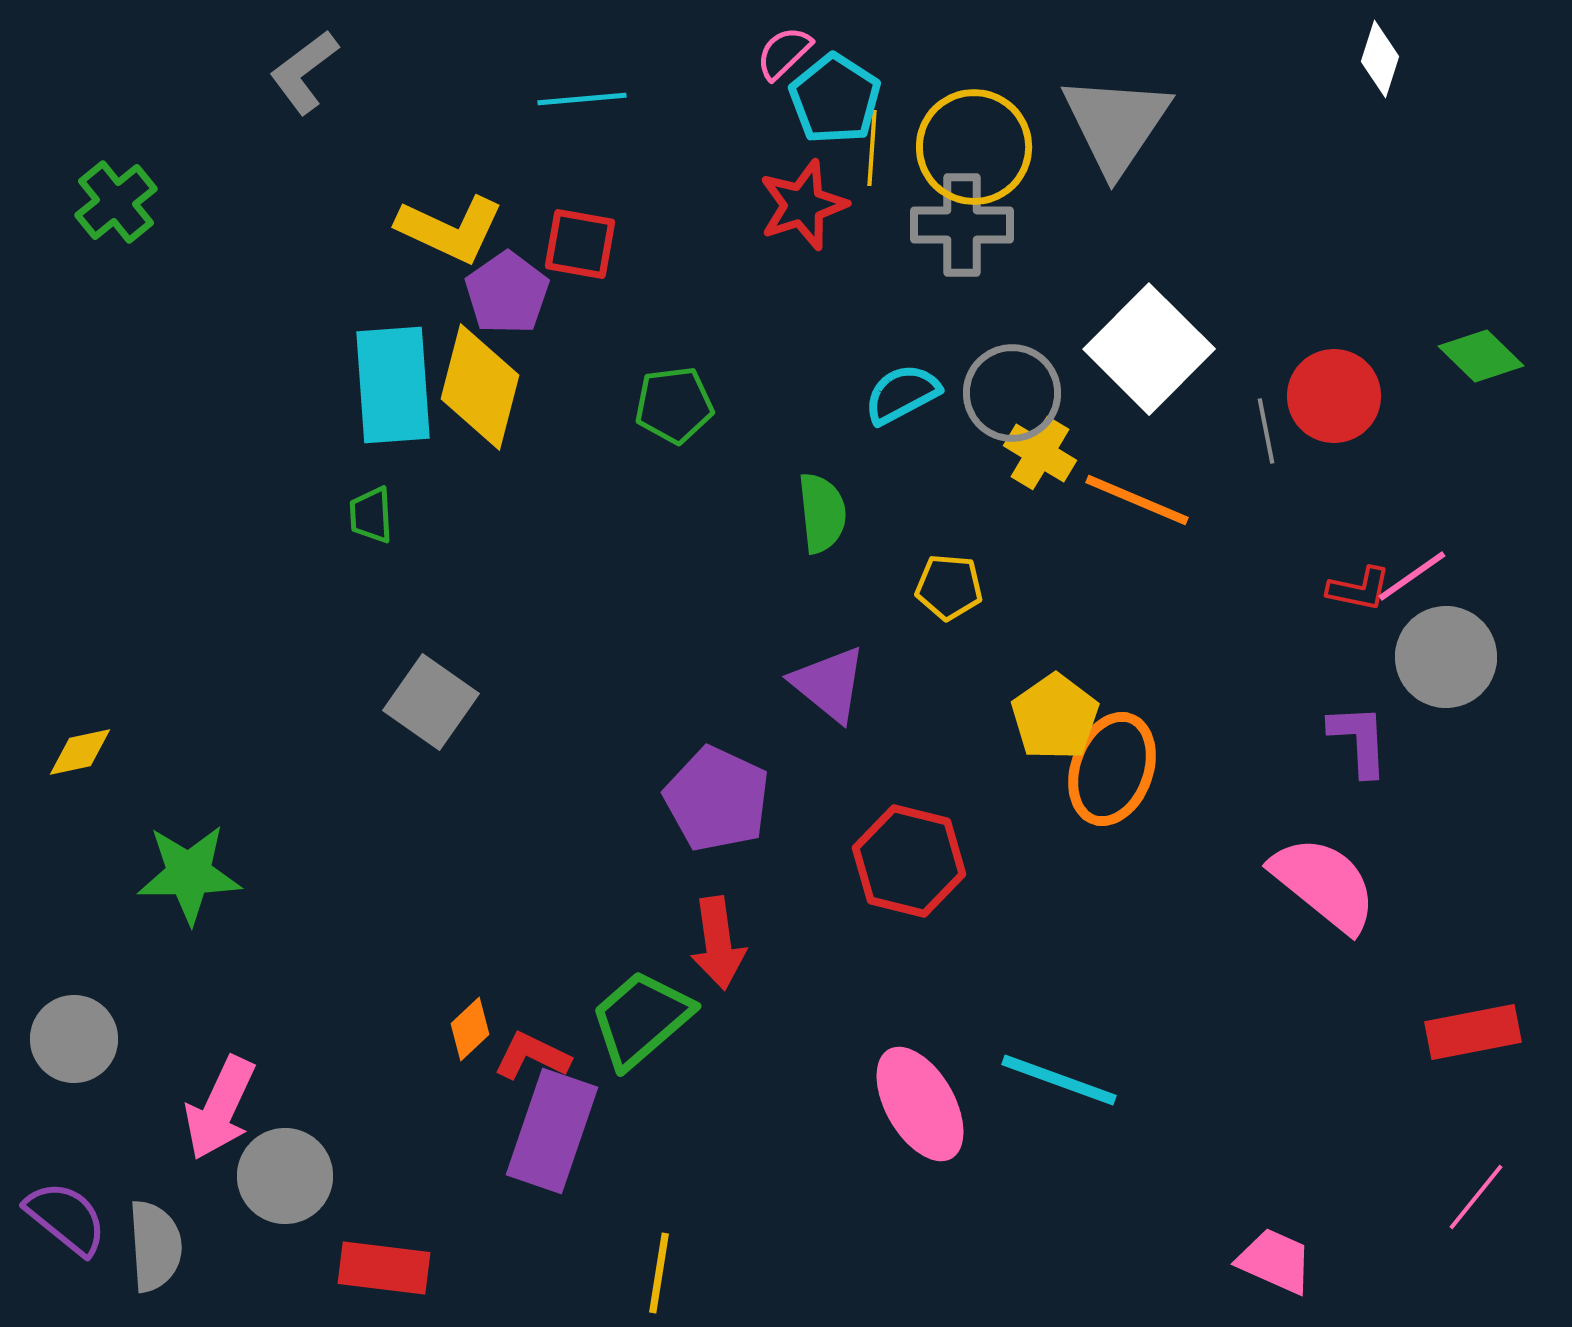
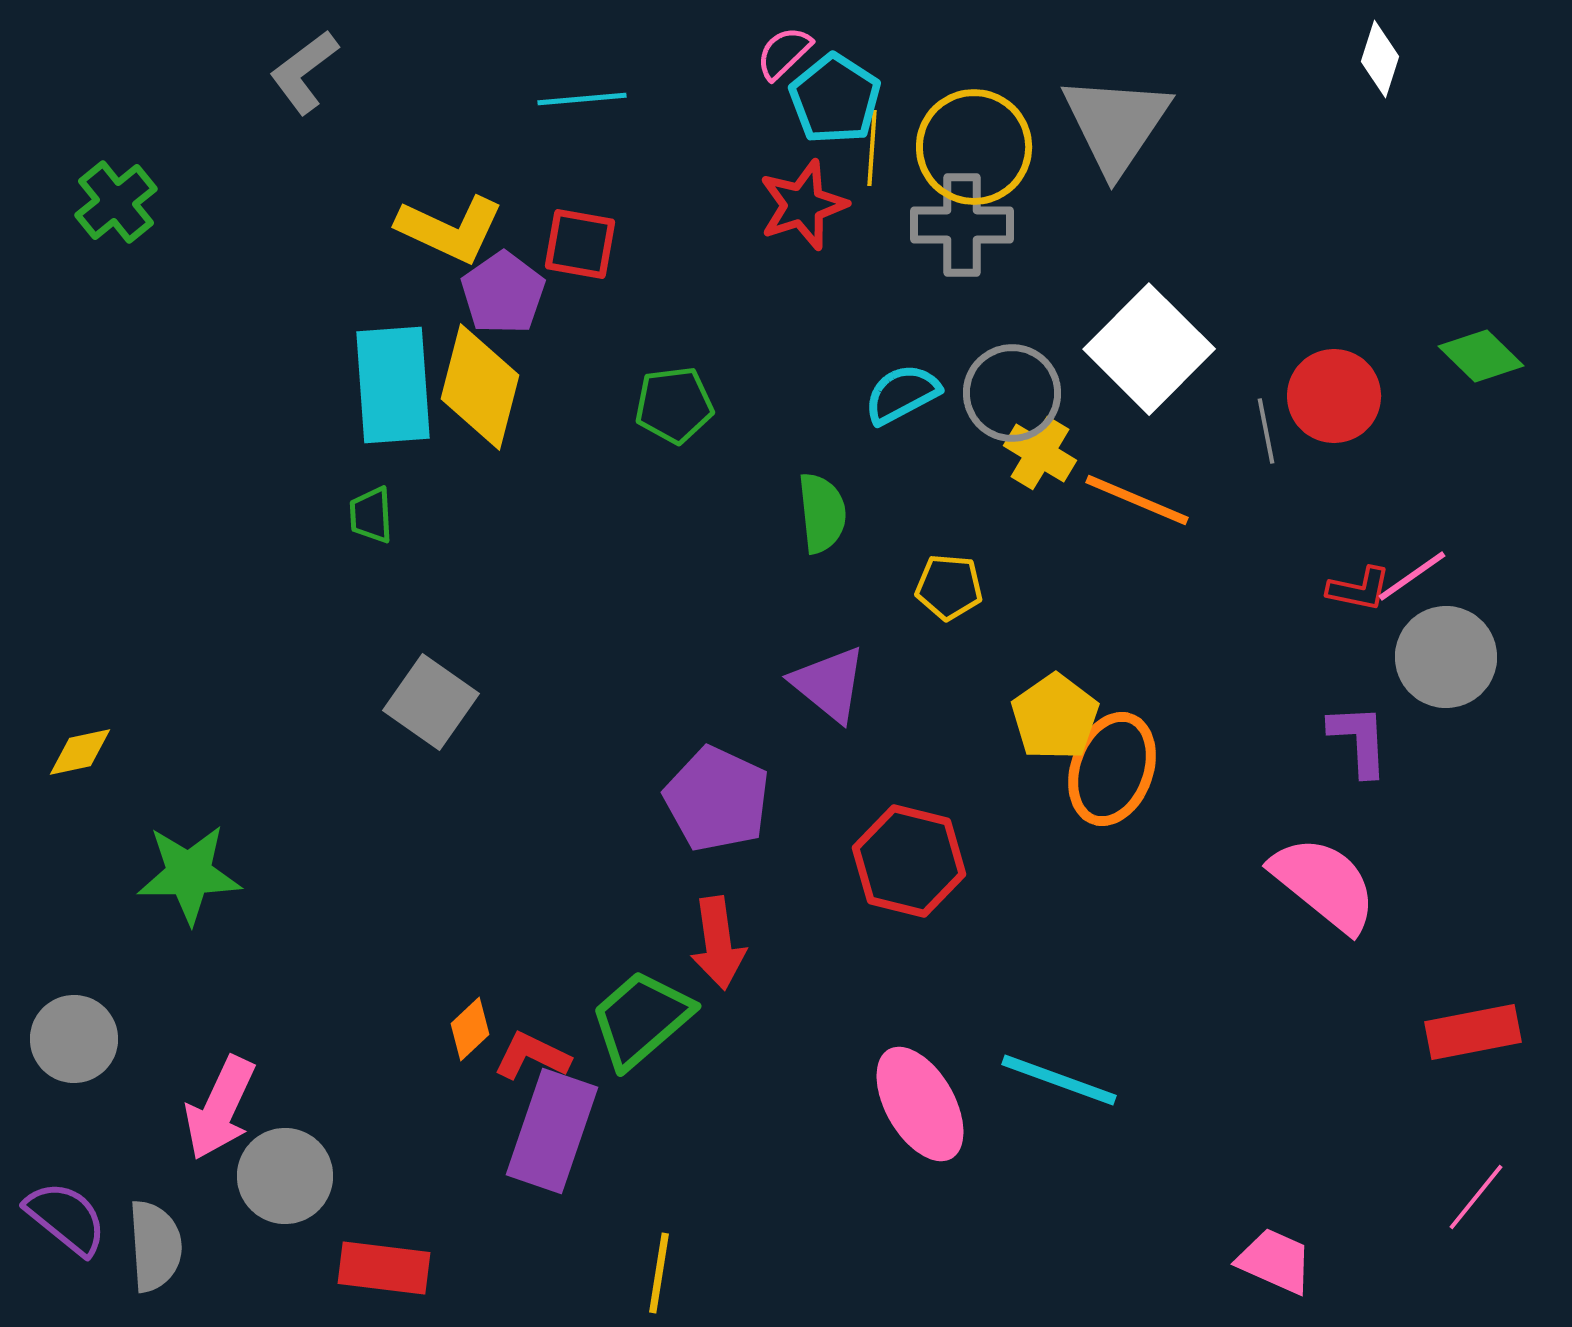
purple pentagon at (507, 293): moved 4 px left
